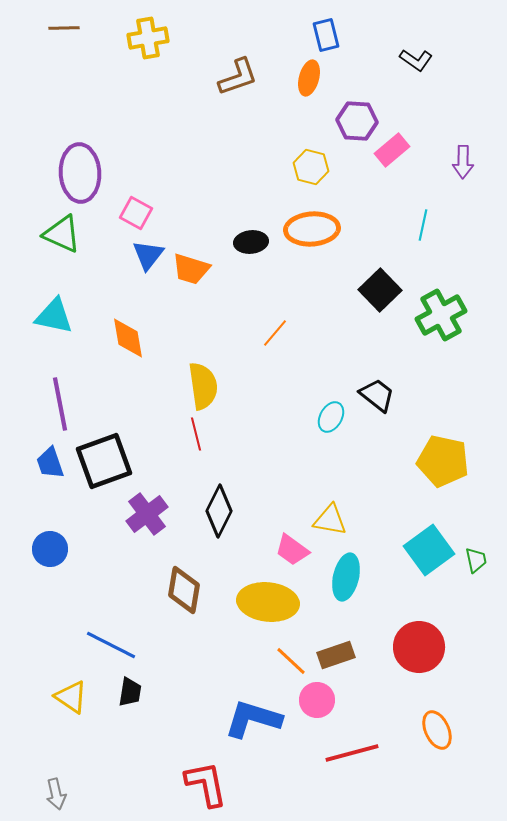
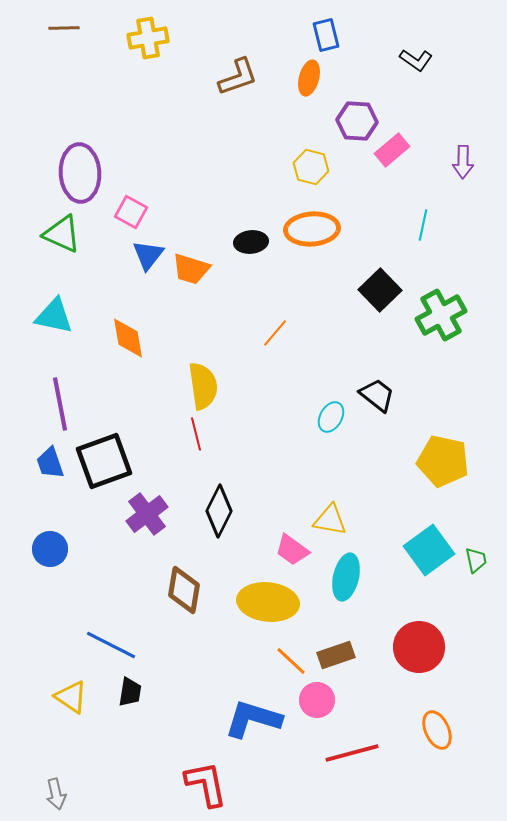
pink square at (136, 213): moved 5 px left, 1 px up
